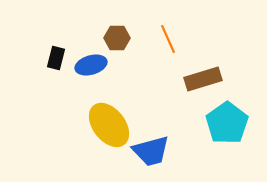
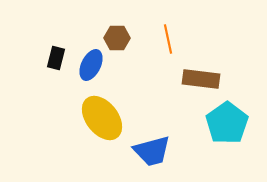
orange line: rotated 12 degrees clockwise
blue ellipse: rotated 48 degrees counterclockwise
brown rectangle: moved 2 px left; rotated 24 degrees clockwise
yellow ellipse: moved 7 px left, 7 px up
blue trapezoid: moved 1 px right
